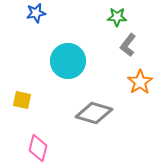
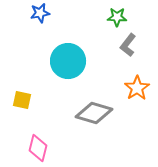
blue star: moved 4 px right
orange star: moved 3 px left, 6 px down
